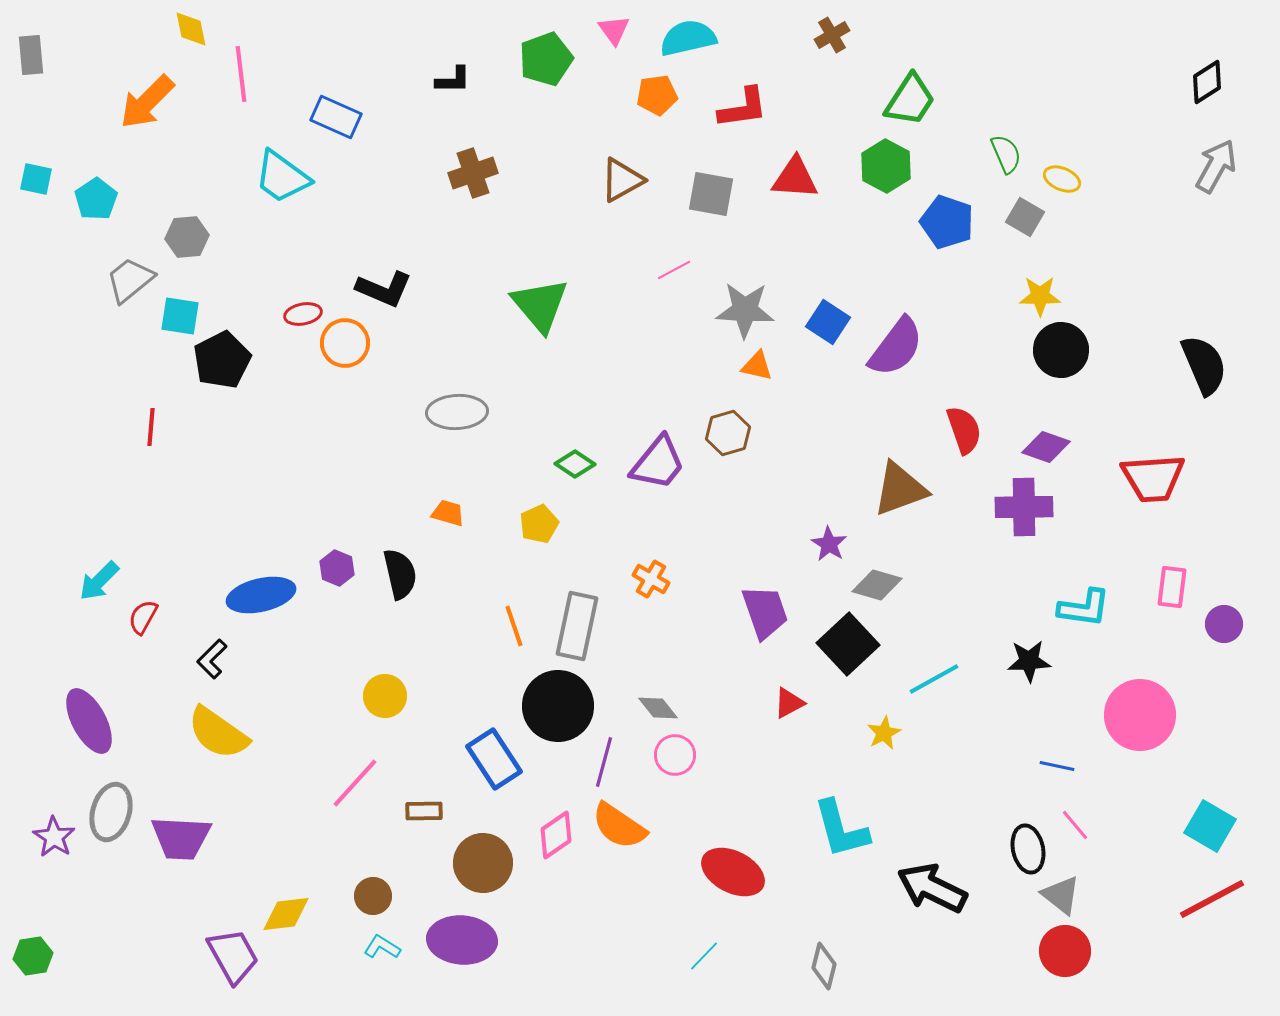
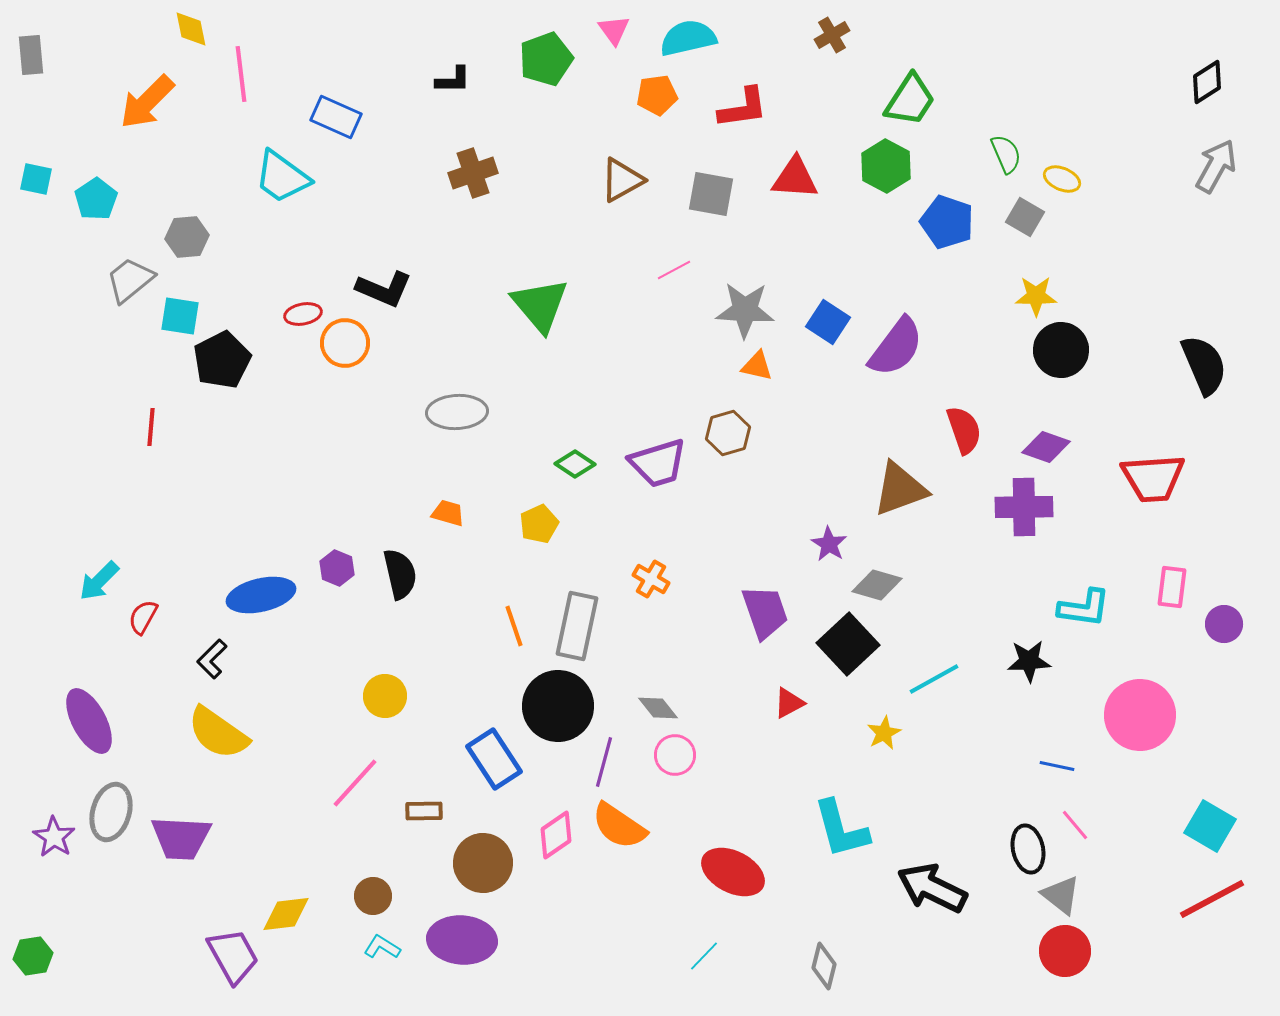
yellow star at (1040, 296): moved 4 px left
purple trapezoid at (658, 463): rotated 34 degrees clockwise
